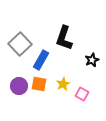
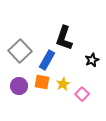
gray square: moved 7 px down
blue rectangle: moved 6 px right
orange square: moved 3 px right, 2 px up
pink square: rotated 16 degrees clockwise
